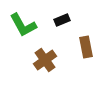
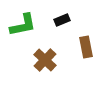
green L-shape: rotated 72 degrees counterclockwise
brown cross: rotated 10 degrees counterclockwise
